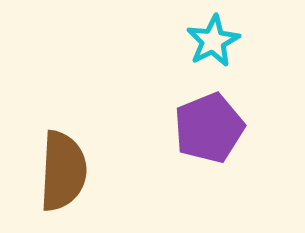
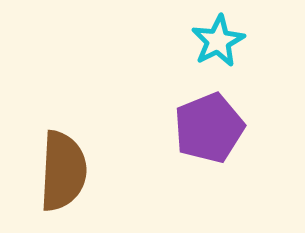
cyan star: moved 5 px right
